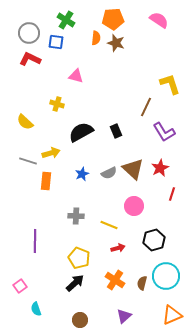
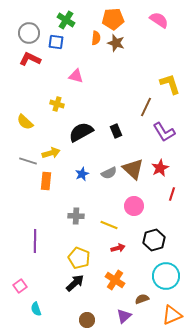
brown semicircle: moved 16 px down; rotated 56 degrees clockwise
brown circle: moved 7 px right
